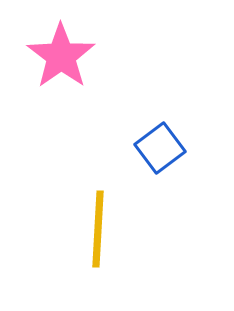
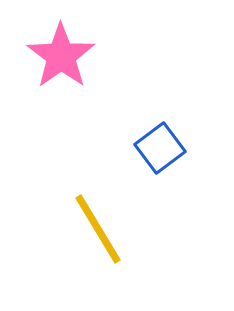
yellow line: rotated 34 degrees counterclockwise
